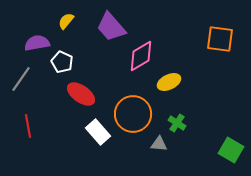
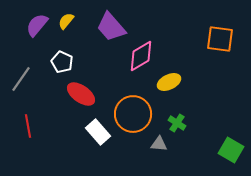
purple semicircle: moved 18 px up; rotated 40 degrees counterclockwise
